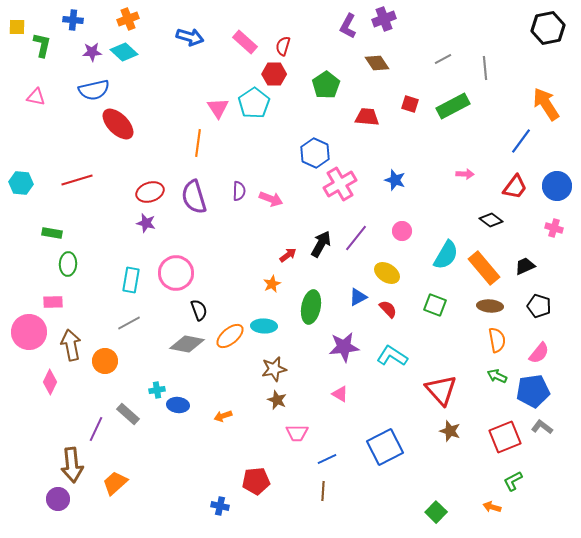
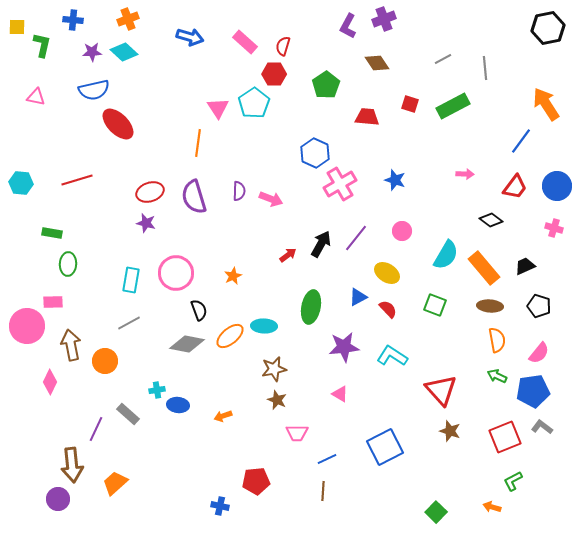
orange star at (272, 284): moved 39 px left, 8 px up
pink circle at (29, 332): moved 2 px left, 6 px up
